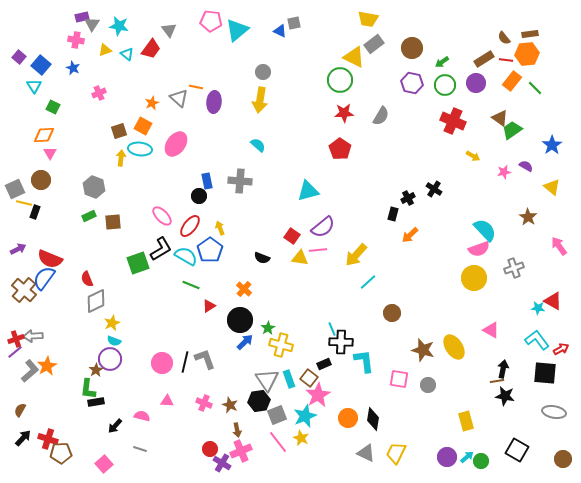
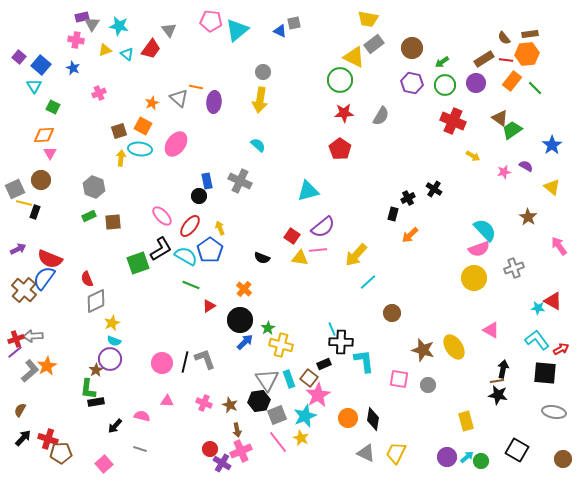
gray cross at (240, 181): rotated 20 degrees clockwise
black star at (505, 396): moved 7 px left, 1 px up
